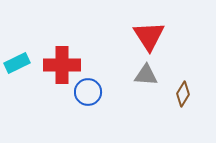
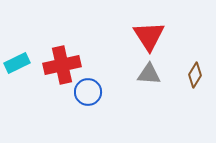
red cross: rotated 12 degrees counterclockwise
gray triangle: moved 3 px right, 1 px up
brown diamond: moved 12 px right, 19 px up
